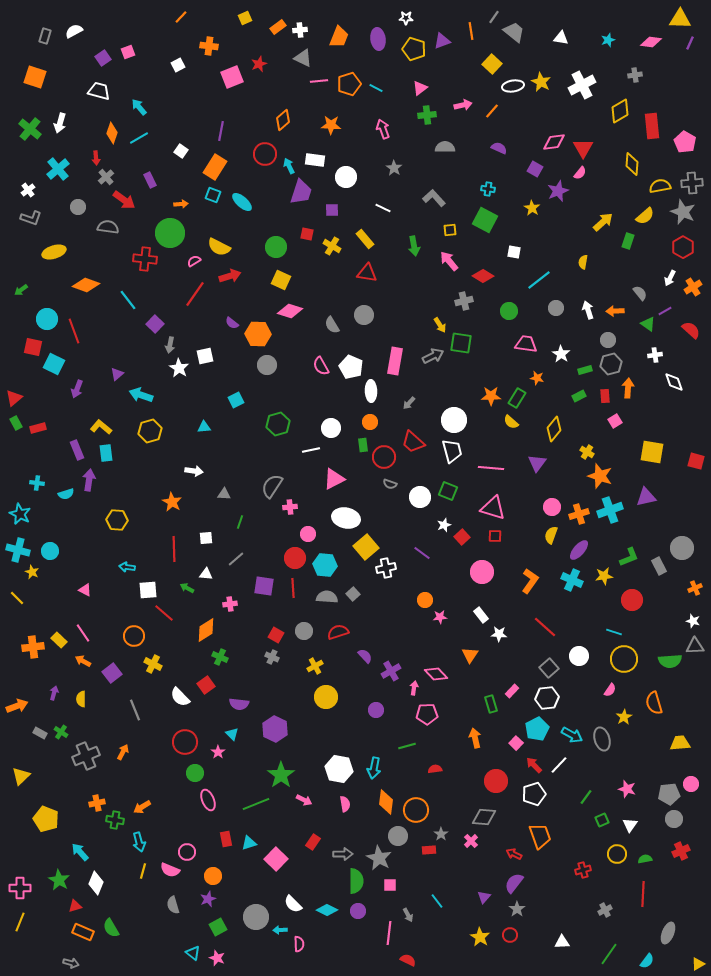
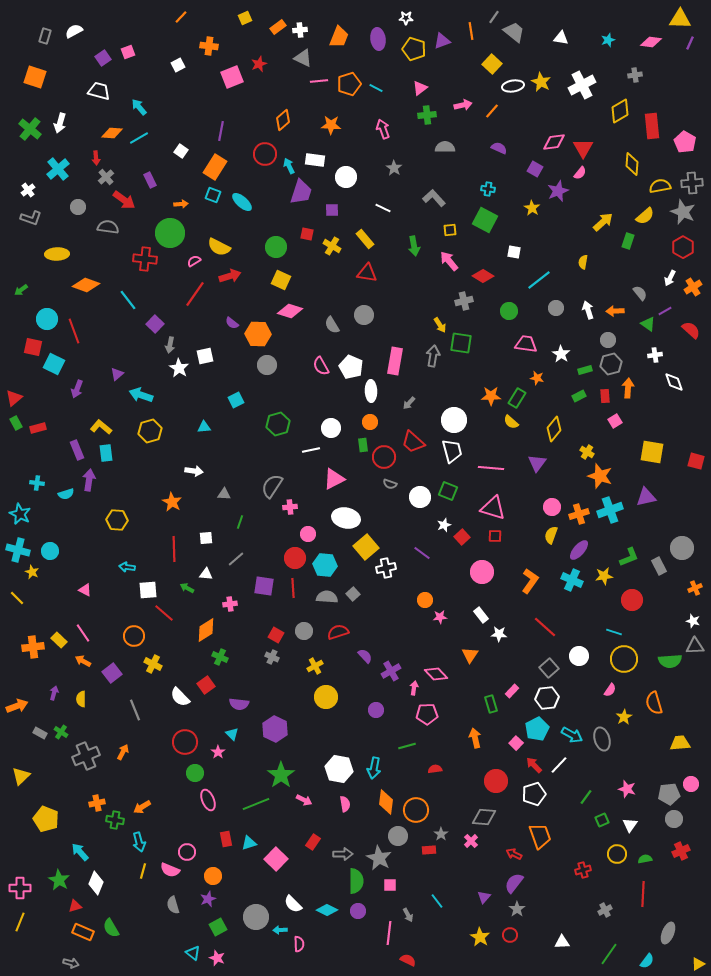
orange diamond at (112, 133): rotated 75 degrees clockwise
yellow ellipse at (54, 252): moved 3 px right, 2 px down; rotated 15 degrees clockwise
gray arrow at (433, 356): rotated 55 degrees counterclockwise
